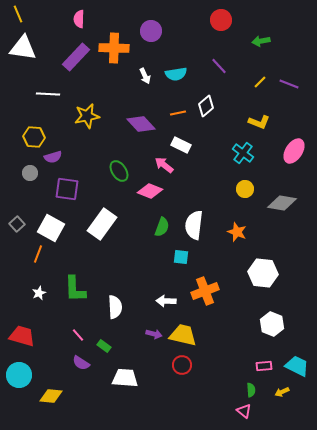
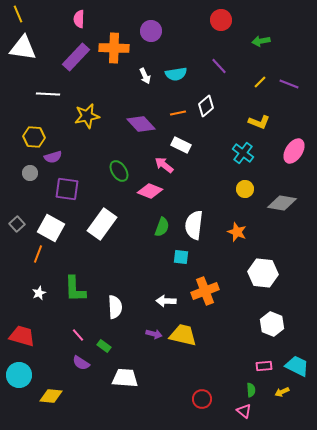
red circle at (182, 365): moved 20 px right, 34 px down
